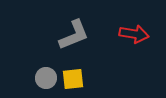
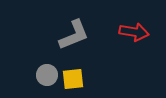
red arrow: moved 2 px up
gray circle: moved 1 px right, 3 px up
